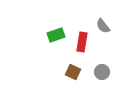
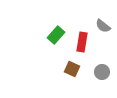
gray semicircle: rotated 14 degrees counterclockwise
green rectangle: rotated 30 degrees counterclockwise
brown square: moved 1 px left, 3 px up
